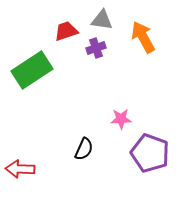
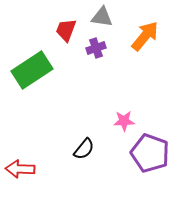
gray triangle: moved 3 px up
red trapezoid: moved 1 px up; rotated 50 degrees counterclockwise
orange arrow: moved 2 px right, 1 px up; rotated 68 degrees clockwise
pink star: moved 3 px right, 2 px down
black semicircle: rotated 15 degrees clockwise
